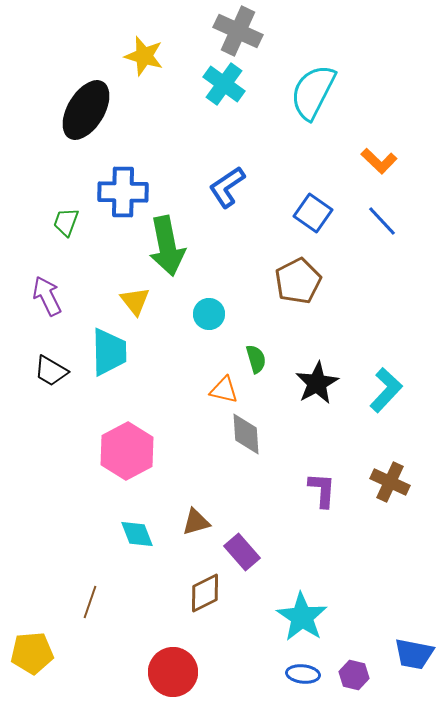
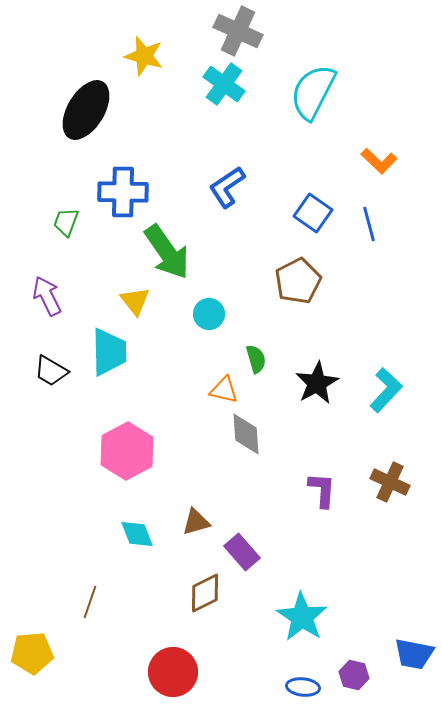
blue line: moved 13 px left, 3 px down; rotated 28 degrees clockwise
green arrow: moved 6 px down; rotated 24 degrees counterclockwise
blue ellipse: moved 13 px down
